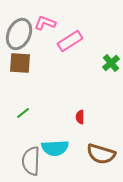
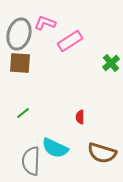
gray ellipse: rotated 8 degrees counterclockwise
cyan semicircle: rotated 28 degrees clockwise
brown semicircle: moved 1 px right, 1 px up
